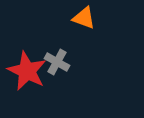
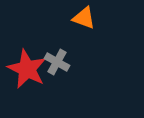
red star: moved 2 px up
